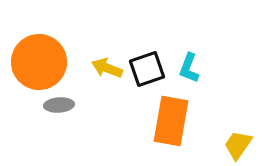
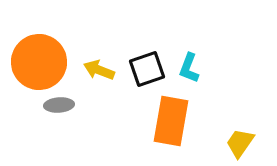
yellow arrow: moved 8 px left, 2 px down
yellow trapezoid: moved 2 px right, 2 px up
